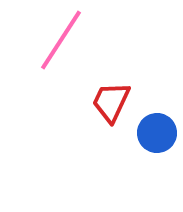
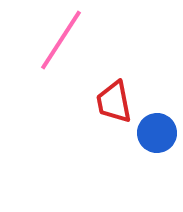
red trapezoid: moved 3 px right; rotated 36 degrees counterclockwise
